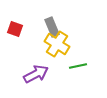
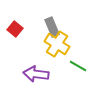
red square: rotated 21 degrees clockwise
green line: rotated 42 degrees clockwise
purple arrow: rotated 145 degrees counterclockwise
